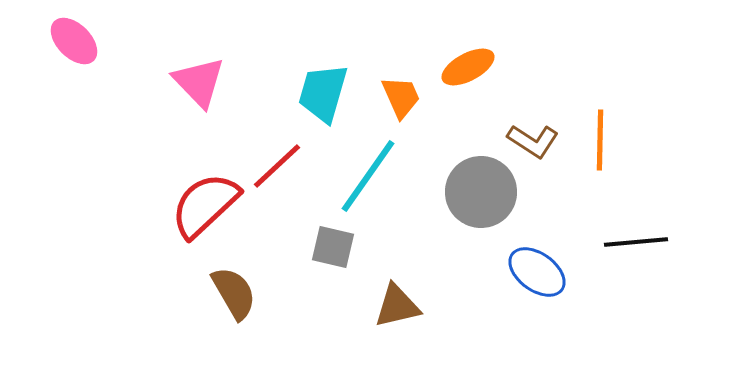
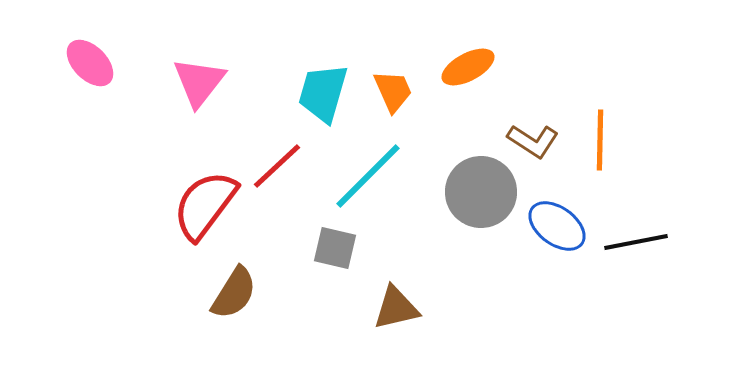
pink ellipse: moved 16 px right, 22 px down
pink triangle: rotated 22 degrees clockwise
orange trapezoid: moved 8 px left, 6 px up
cyan line: rotated 10 degrees clockwise
red semicircle: rotated 10 degrees counterclockwise
black line: rotated 6 degrees counterclockwise
gray square: moved 2 px right, 1 px down
blue ellipse: moved 20 px right, 46 px up
brown semicircle: rotated 62 degrees clockwise
brown triangle: moved 1 px left, 2 px down
